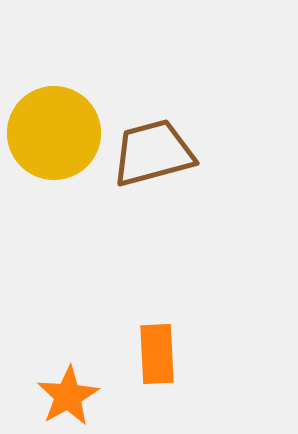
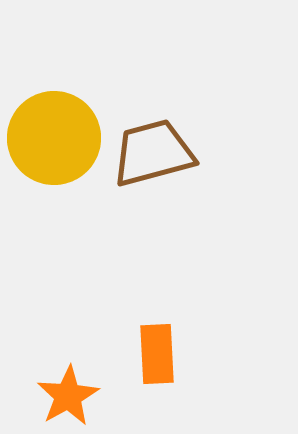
yellow circle: moved 5 px down
